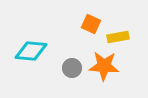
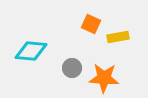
orange star: moved 12 px down
